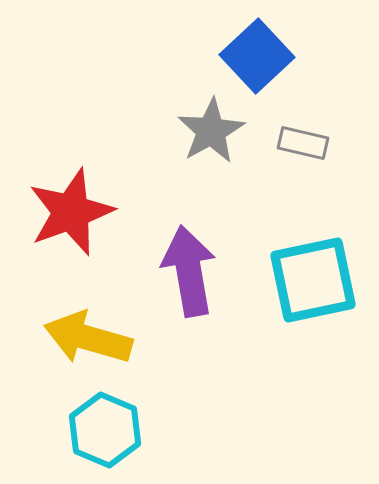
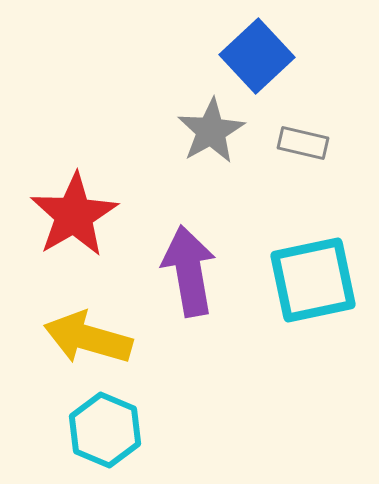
red star: moved 3 px right, 3 px down; rotated 10 degrees counterclockwise
